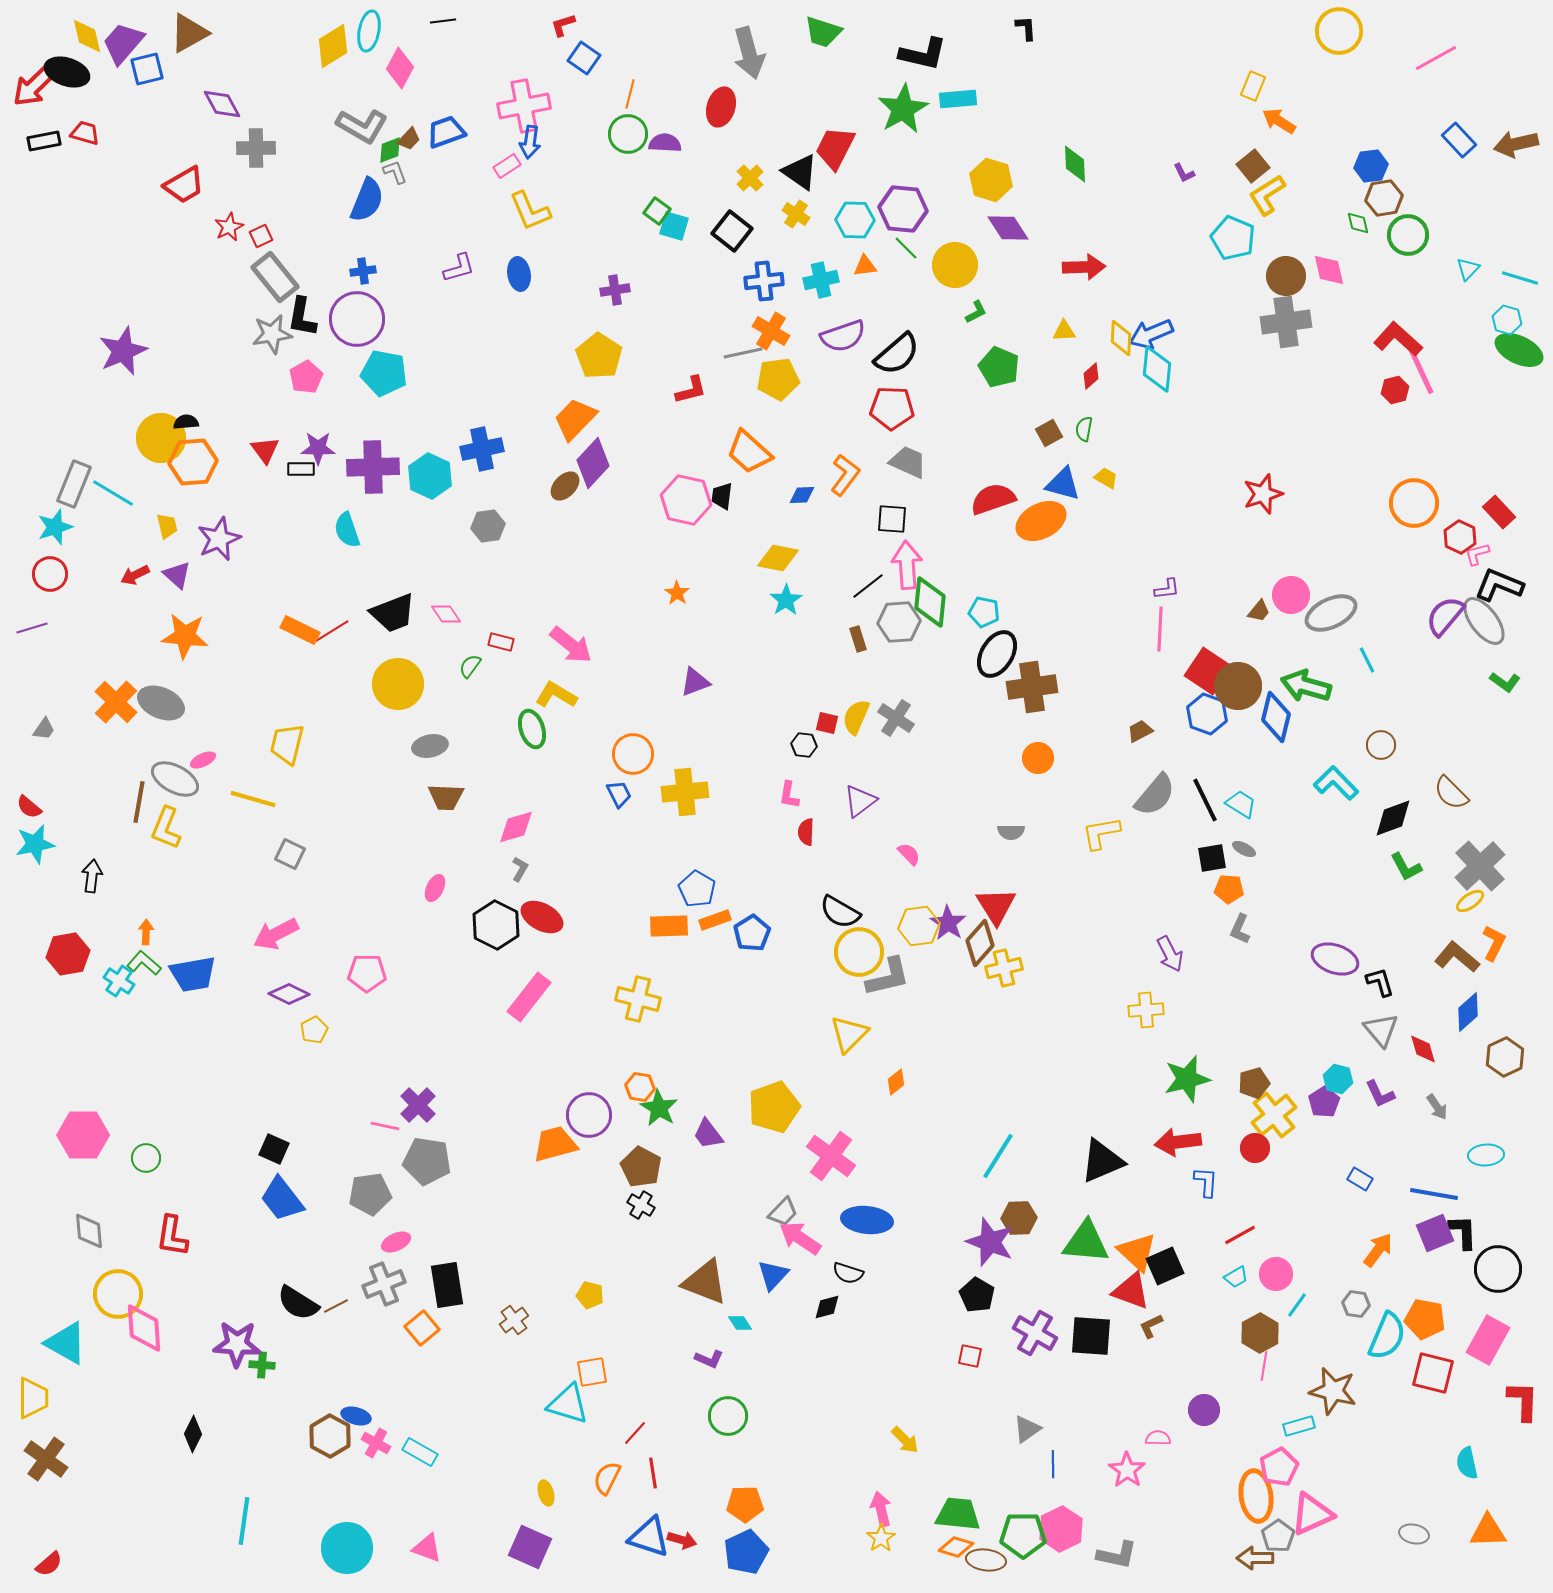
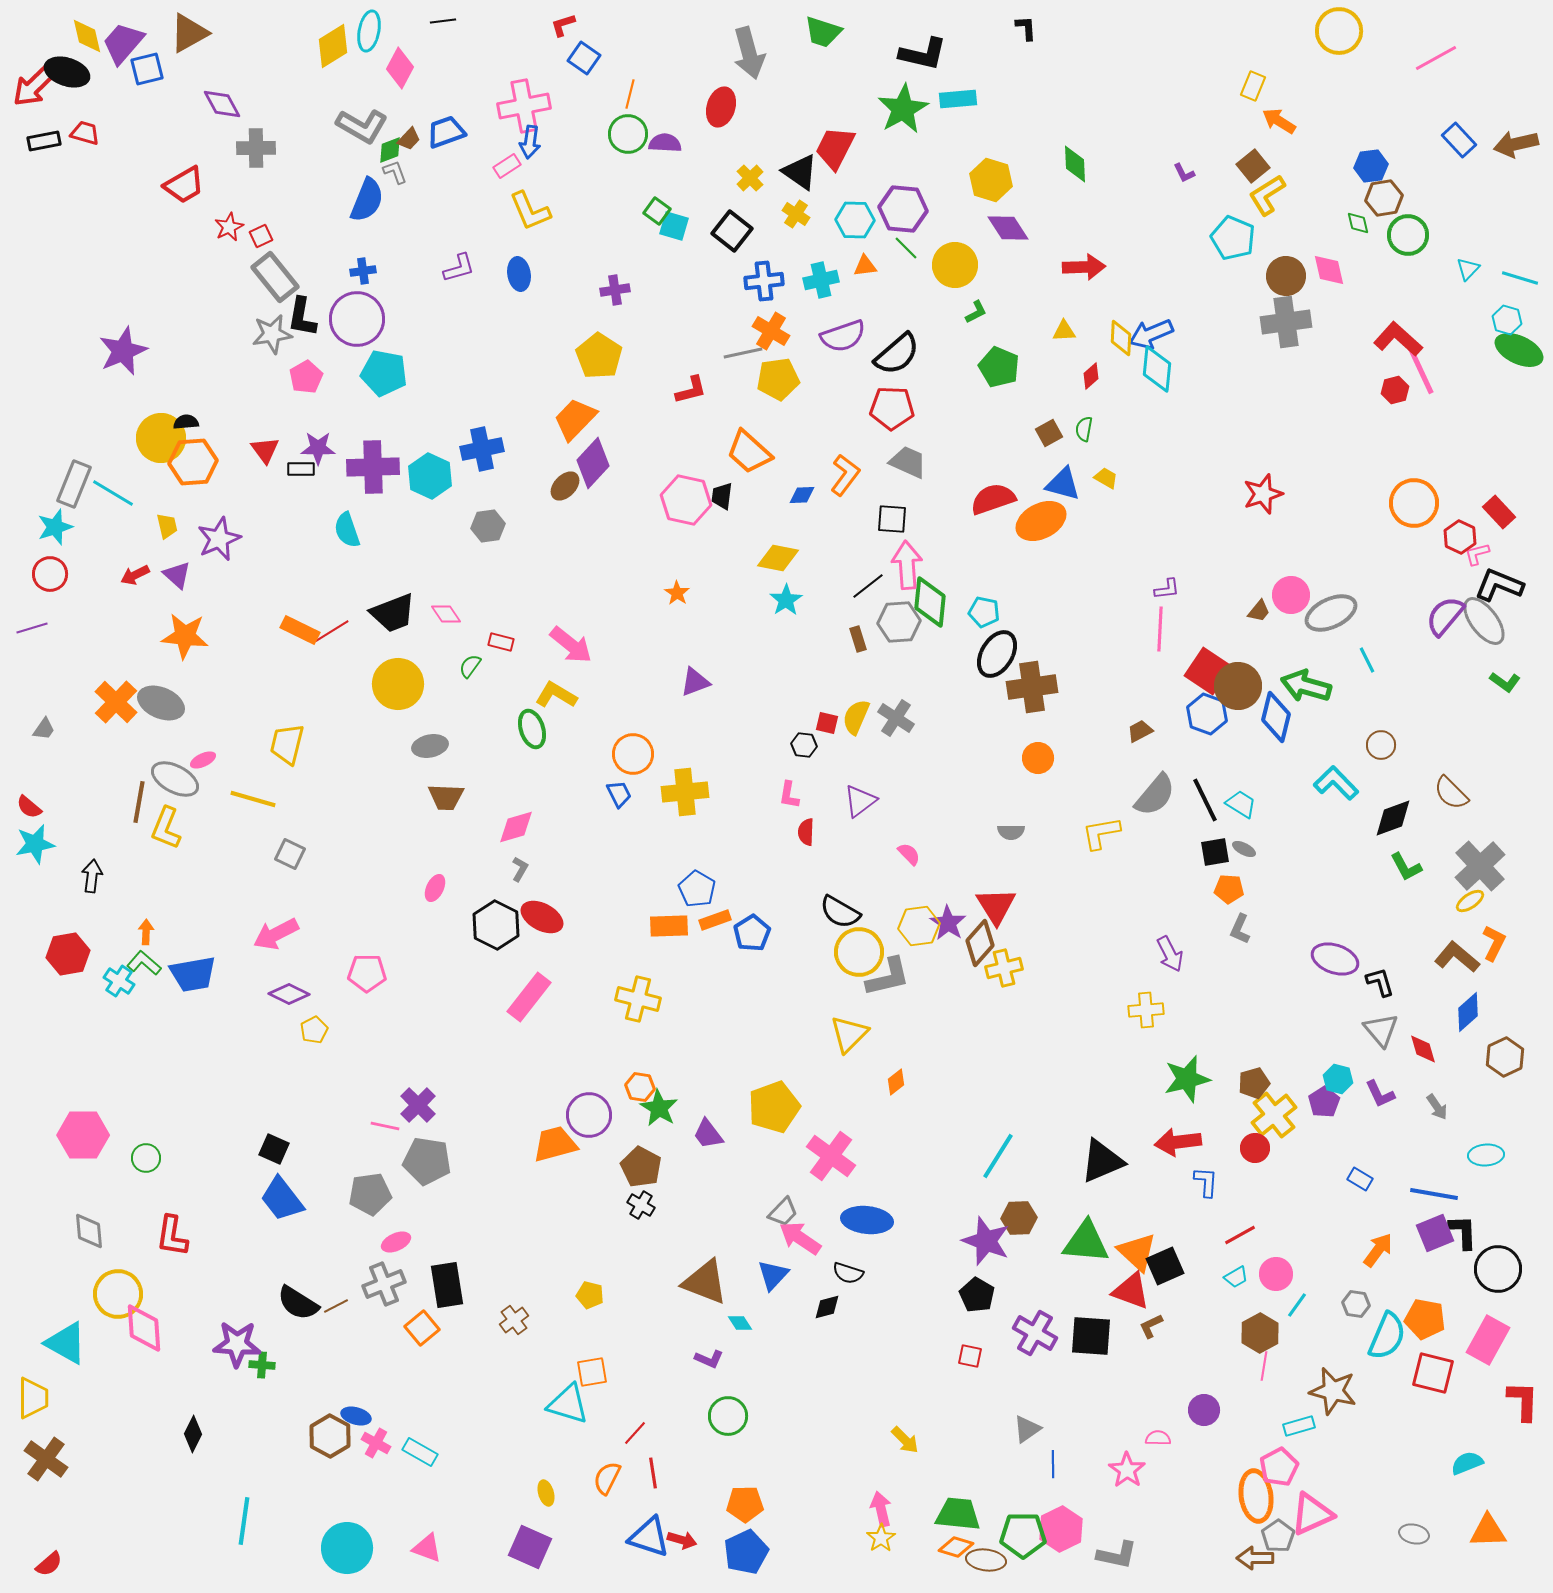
black square at (1212, 858): moved 3 px right, 6 px up
purple star at (990, 1242): moved 4 px left, 1 px up
cyan semicircle at (1467, 1463): rotated 80 degrees clockwise
